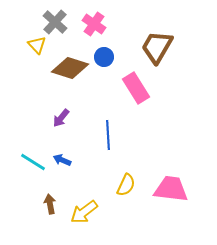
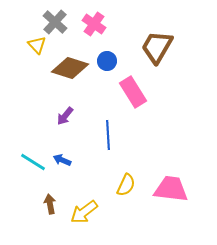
blue circle: moved 3 px right, 4 px down
pink rectangle: moved 3 px left, 4 px down
purple arrow: moved 4 px right, 2 px up
